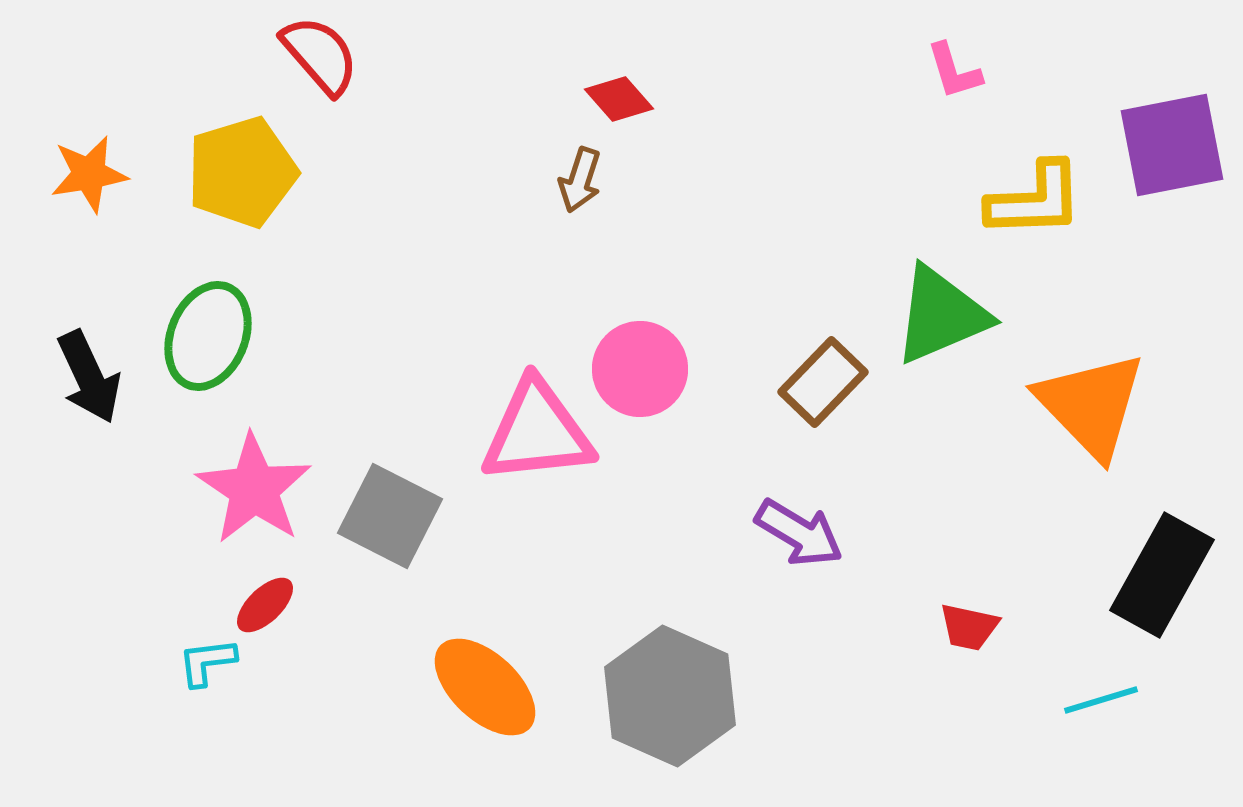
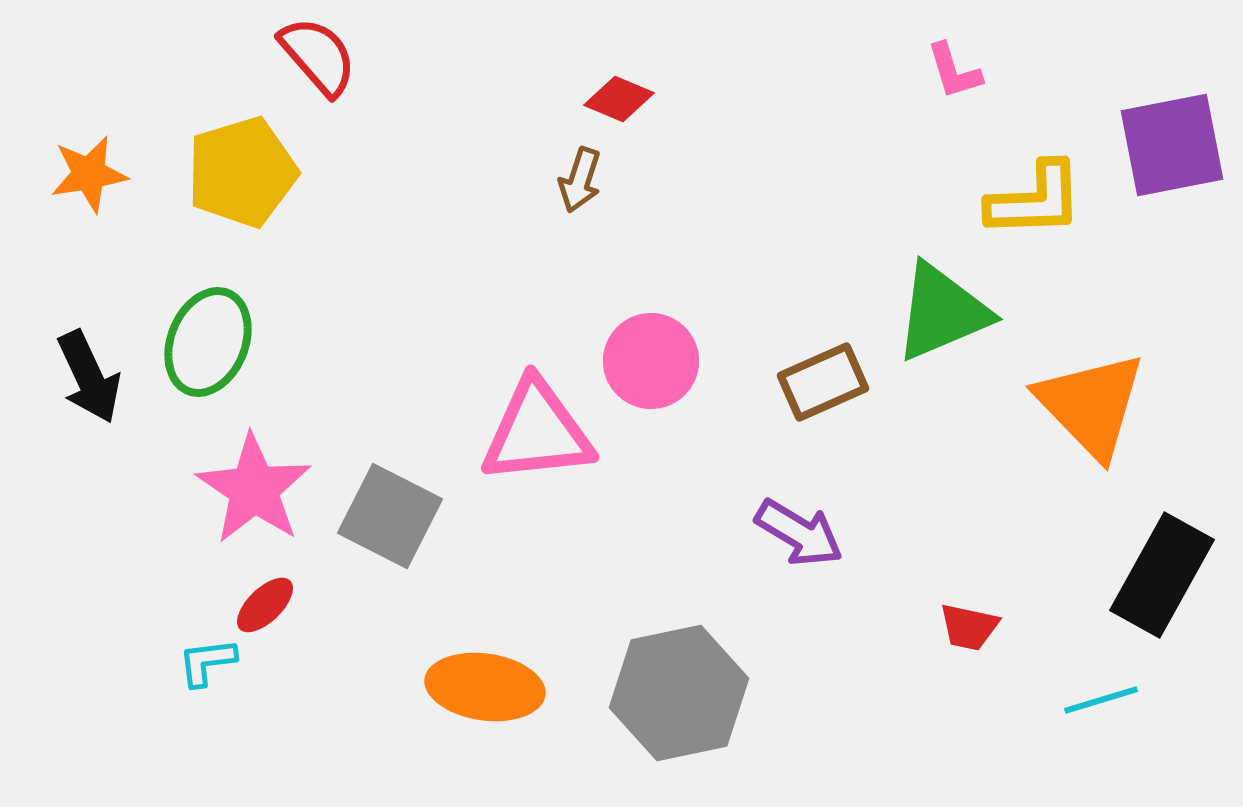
red semicircle: moved 2 px left, 1 px down
red diamond: rotated 26 degrees counterclockwise
green triangle: moved 1 px right, 3 px up
green ellipse: moved 6 px down
pink circle: moved 11 px right, 8 px up
brown rectangle: rotated 22 degrees clockwise
orange ellipse: rotated 35 degrees counterclockwise
gray hexagon: moved 9 px right, 3 px up; rotated 24 degrees clockwise
